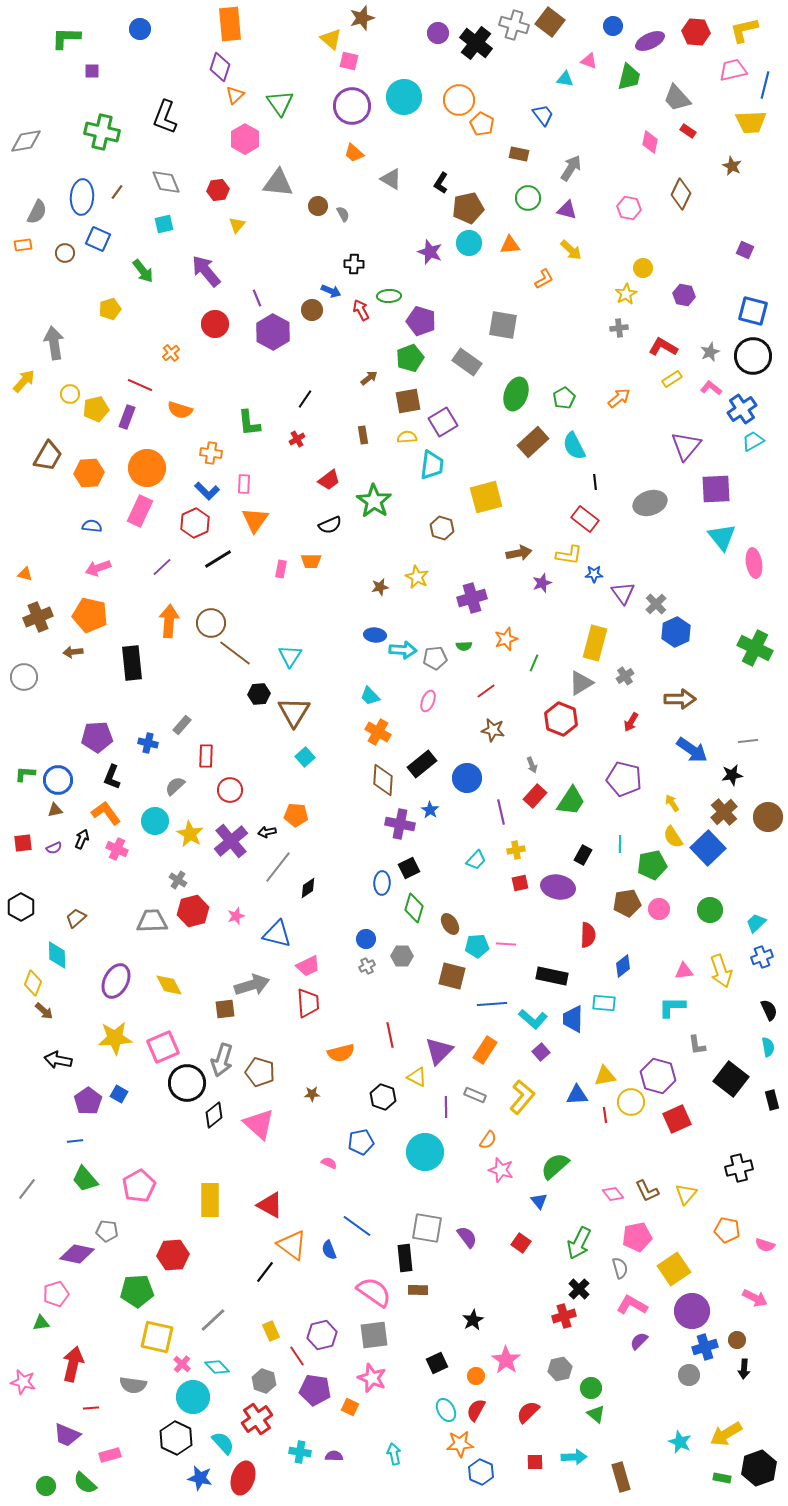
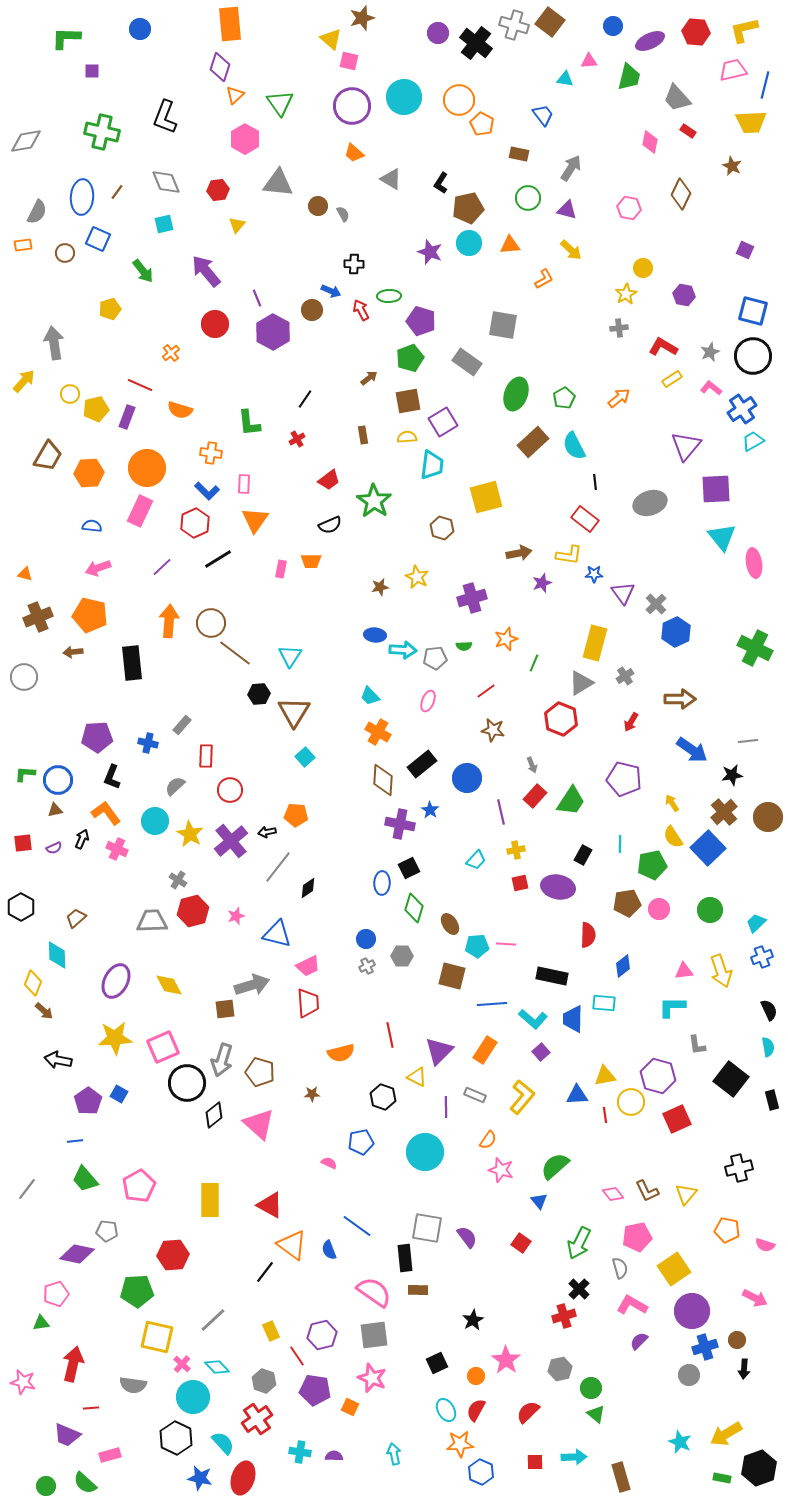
pink triangle at (589, 61): rotated 24 degrees counterclockwise
